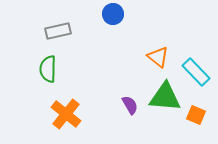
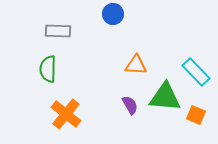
gray rectangle: rotated 15 degrees clockwise
orange triangle: moved 22 px left, 8 px down; rotated 35 degrees counterclockwise
